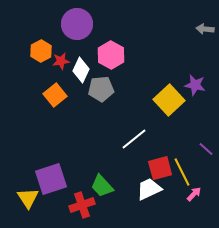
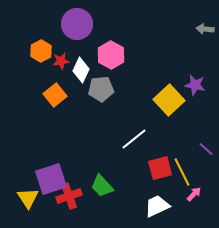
white trapezoid: moved 8 px right, 17 px down
red cross: moved 13 px left, 9 px up
